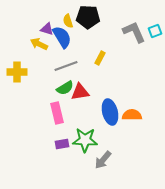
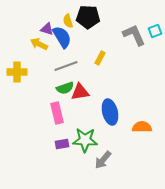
gray L-shape: moved 3 px down
green semicircle: rotated 12 degrees clockwise
orange semicircle: moved 10 px right, 12 px down
